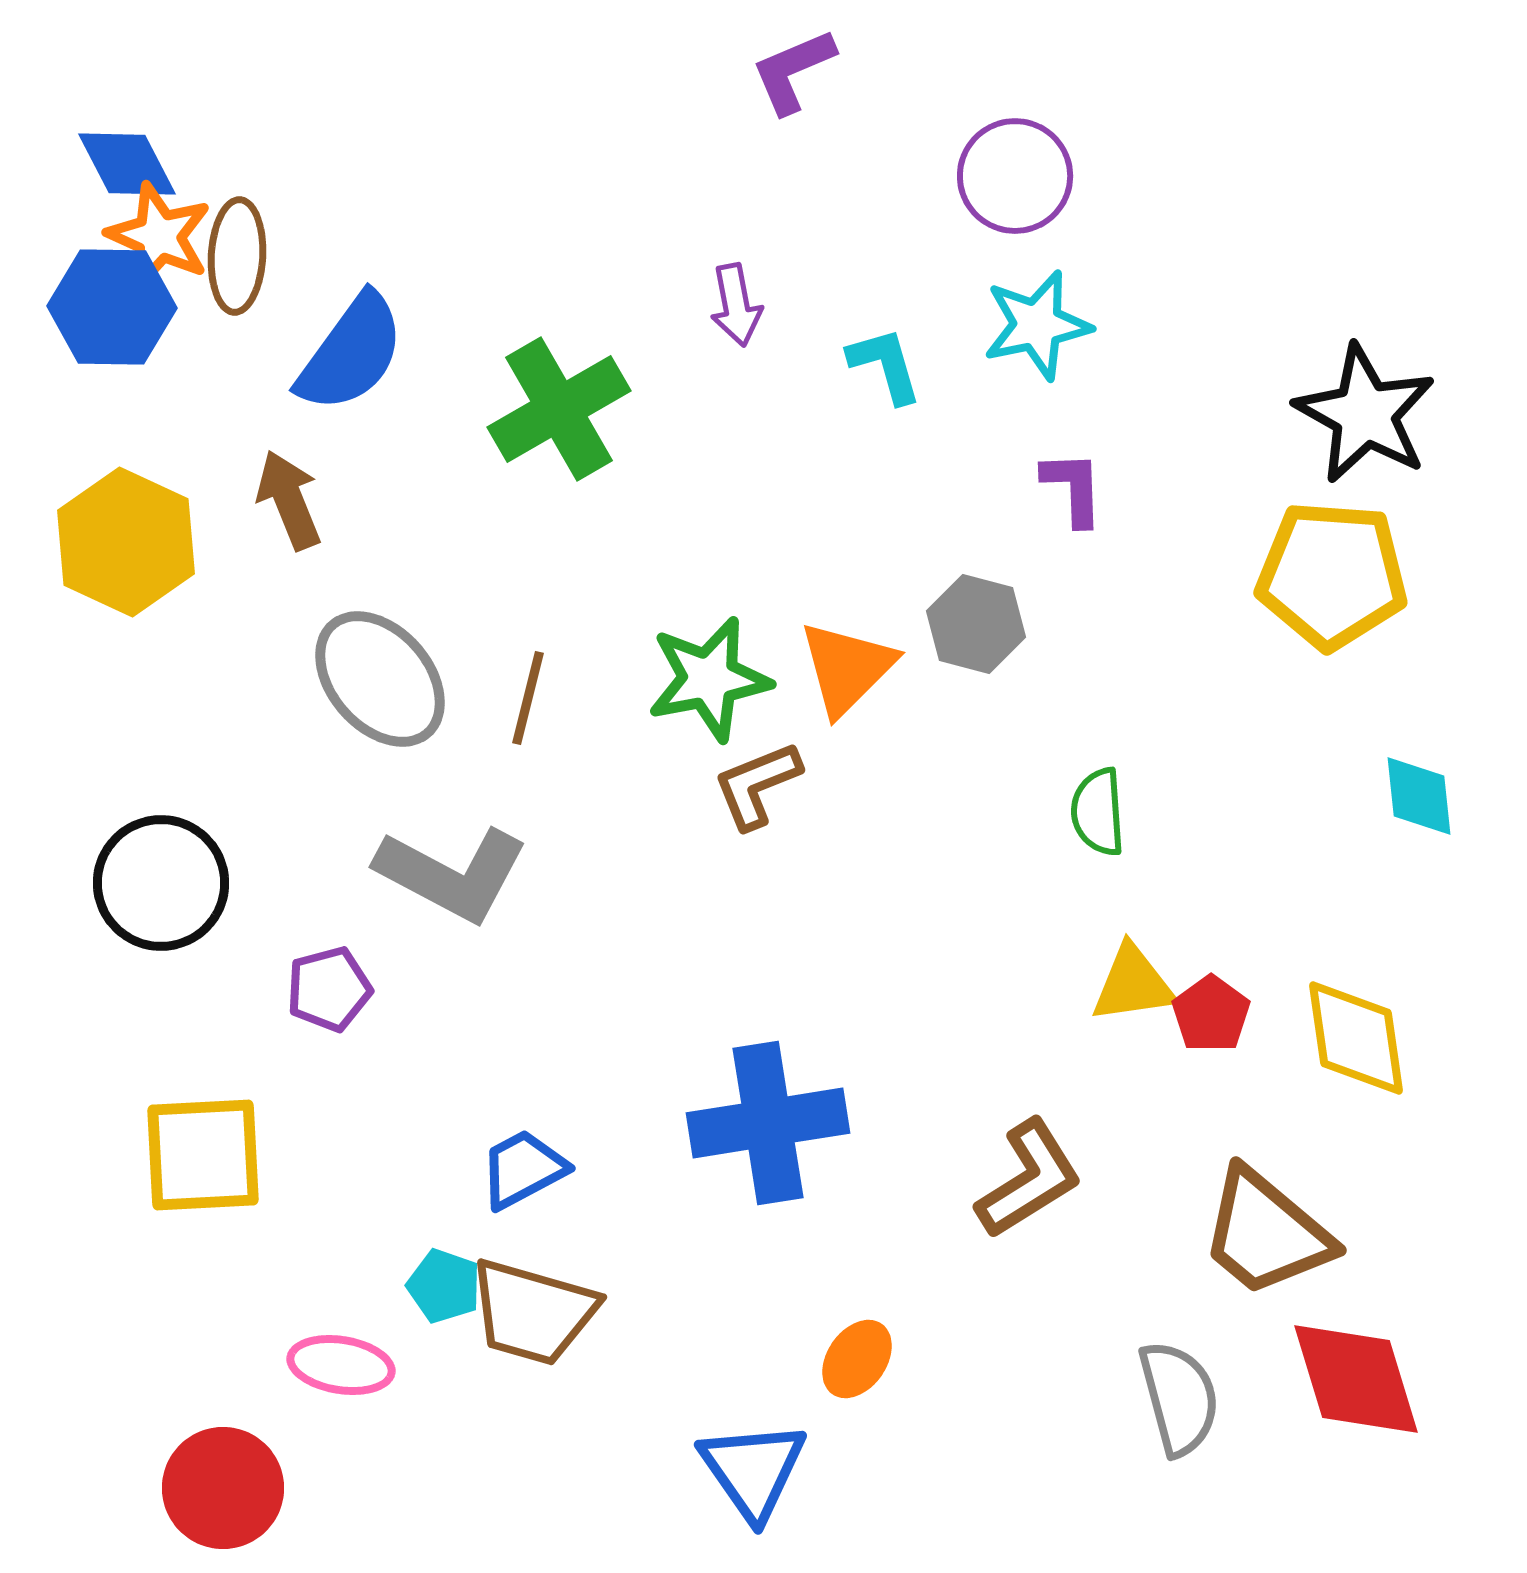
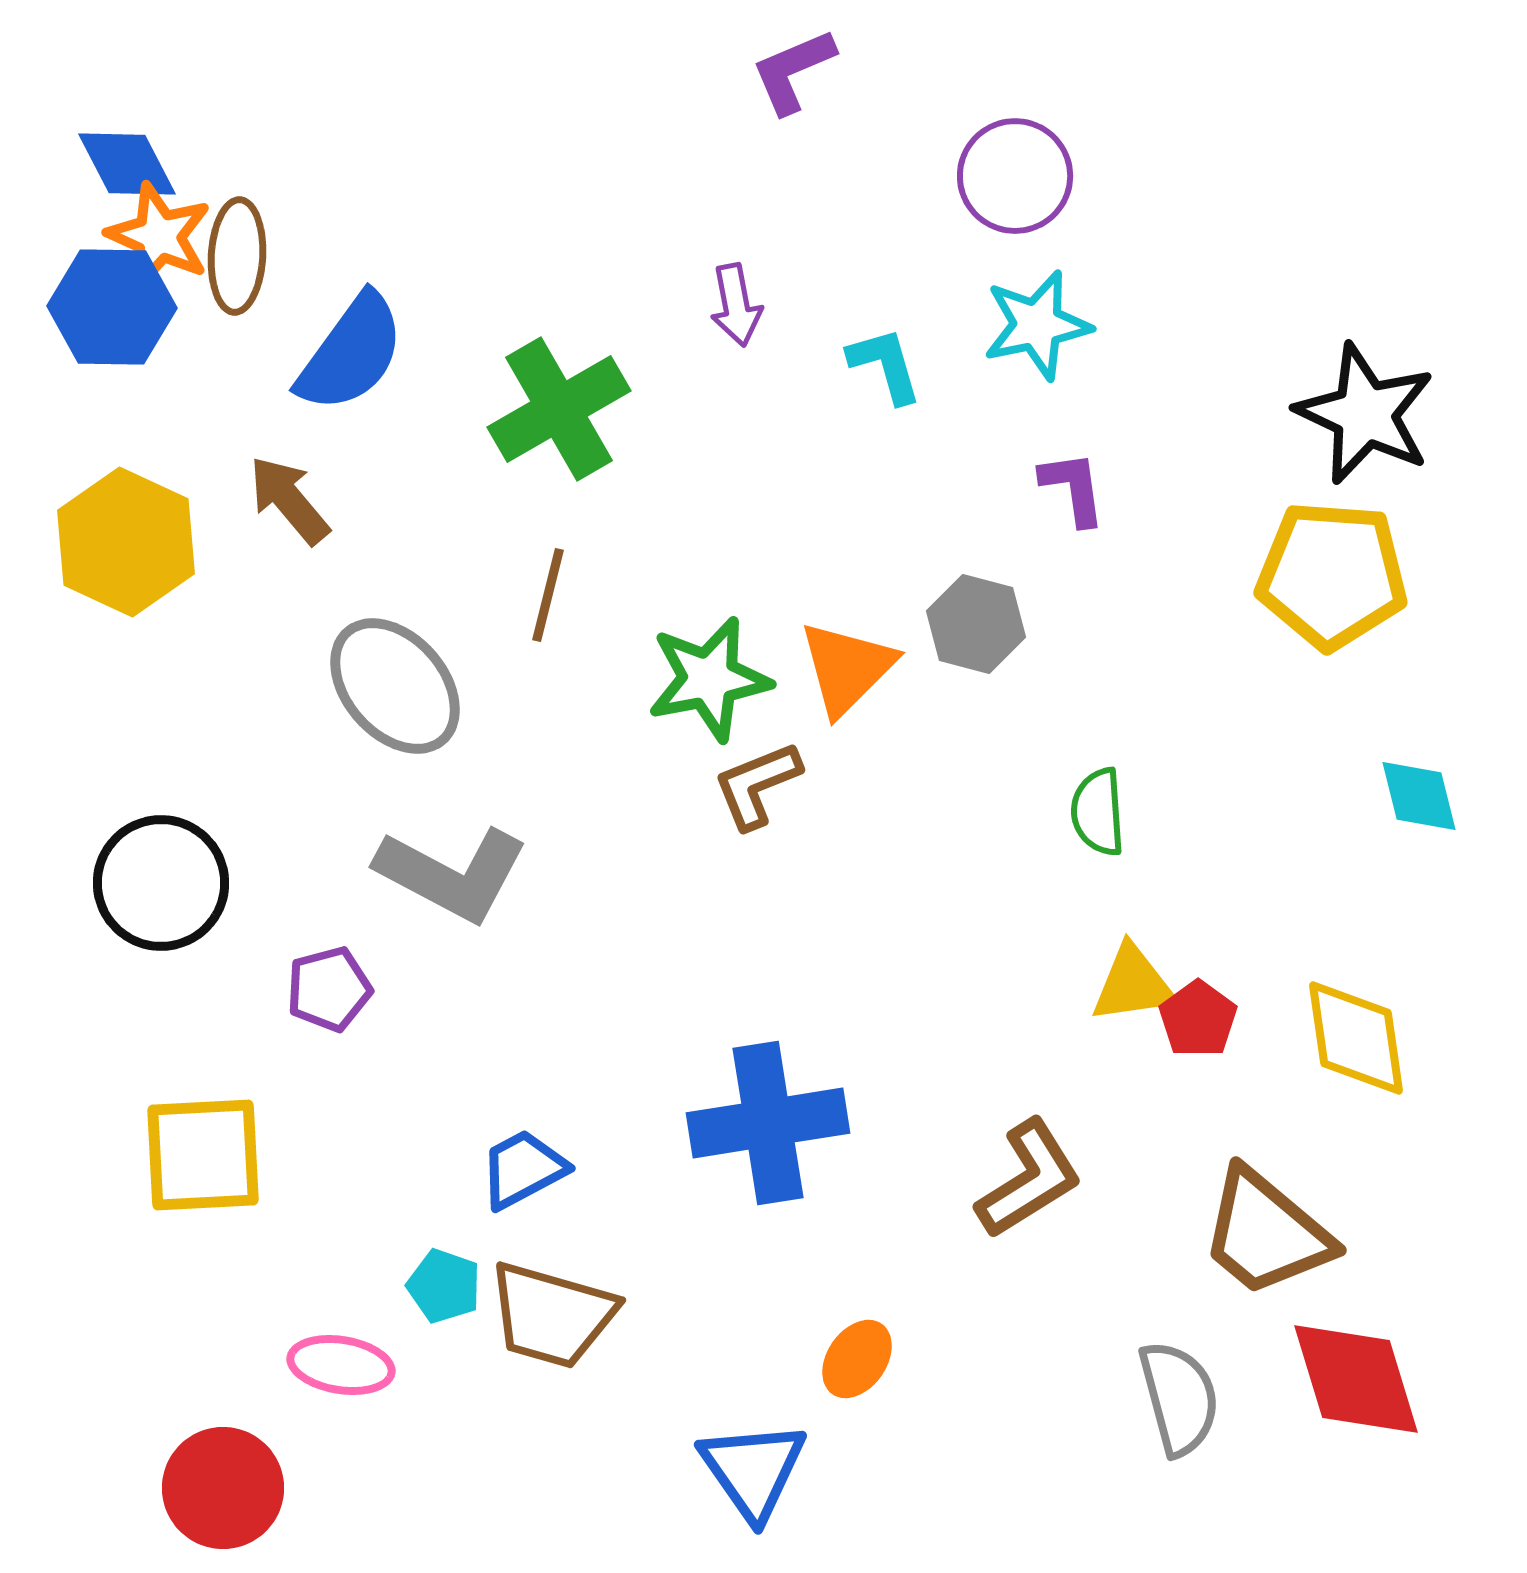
black star at (1365, 414): rotated 4 degrees counterclockwise
purple L-shape at (1073, 488): rotated 6 degrees counterclockwise
brown arrow at (289, 500): rotated 18 degrees counterclockwise
gray ellipse at (380, 679): moved 15 px right, 7 px down
brown line at (528, 698): moved 20 px right, 103 px up
cyan diamond at (1419, 796): rotated 8 degrees counterclockwise
red pentagon at (1211, 1014): moved 13 px left, 5 px down
brown trapezoid at (533, 1312): moved 19 px right, 3 px down
